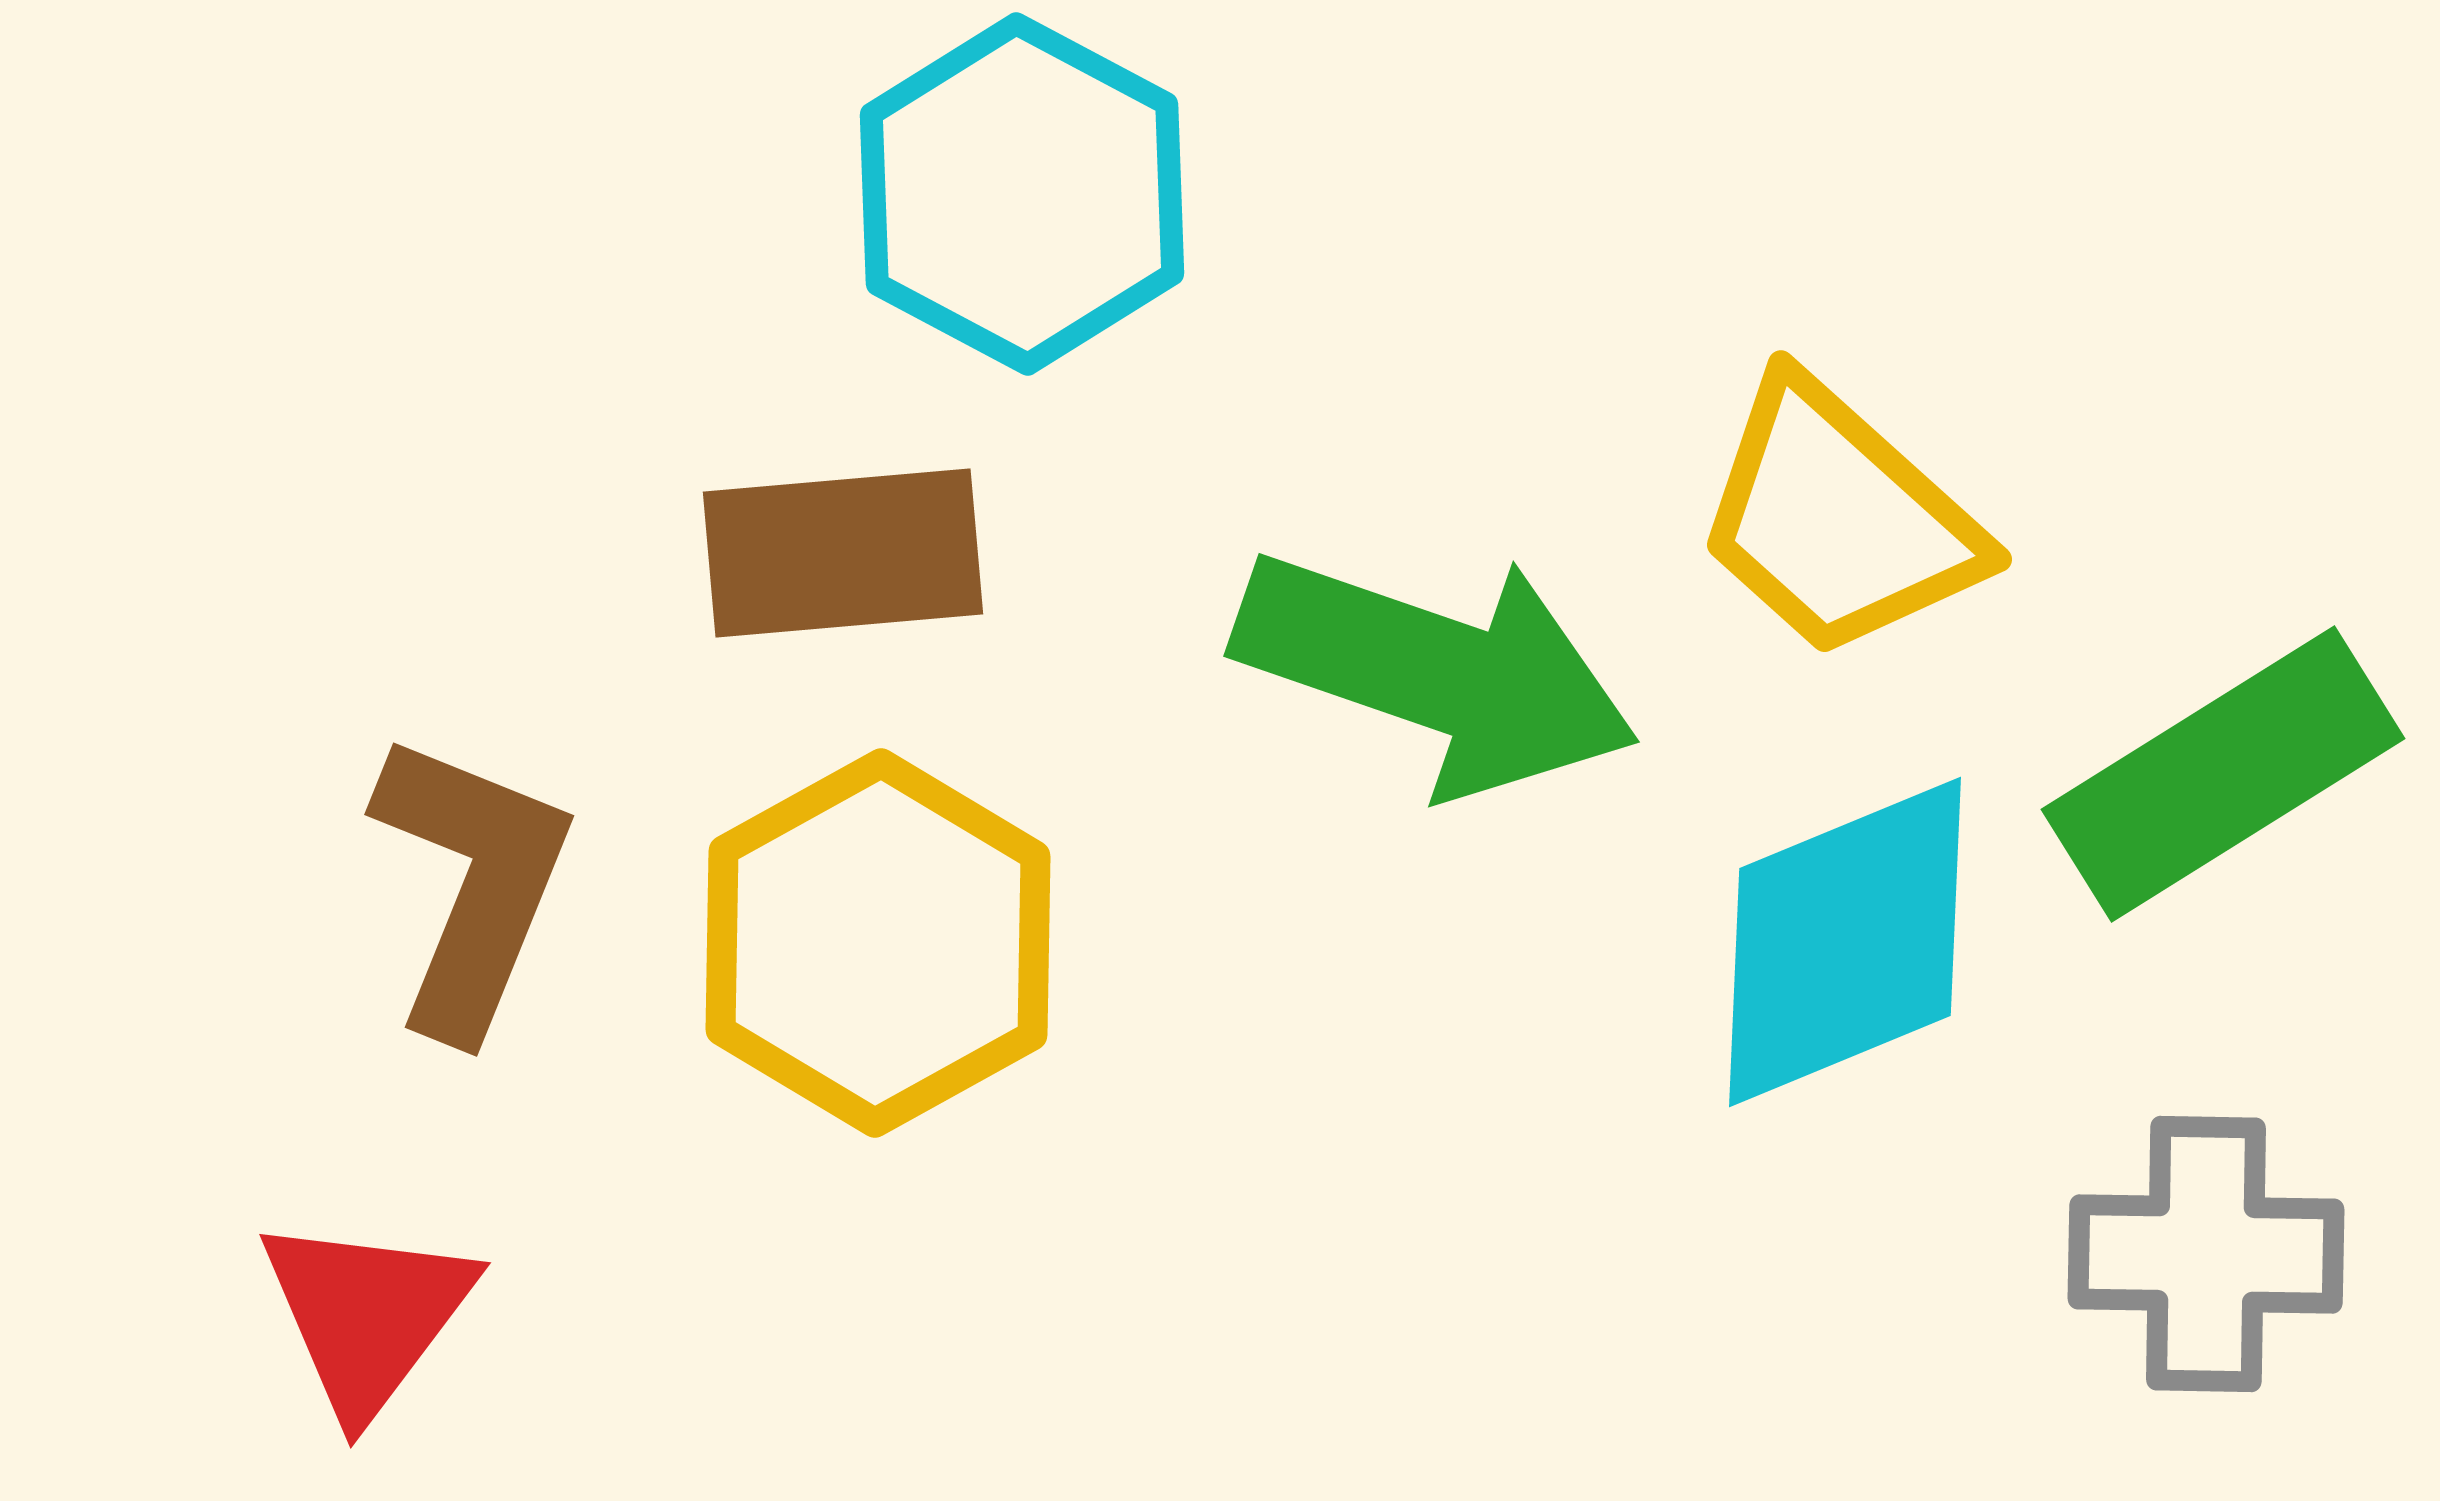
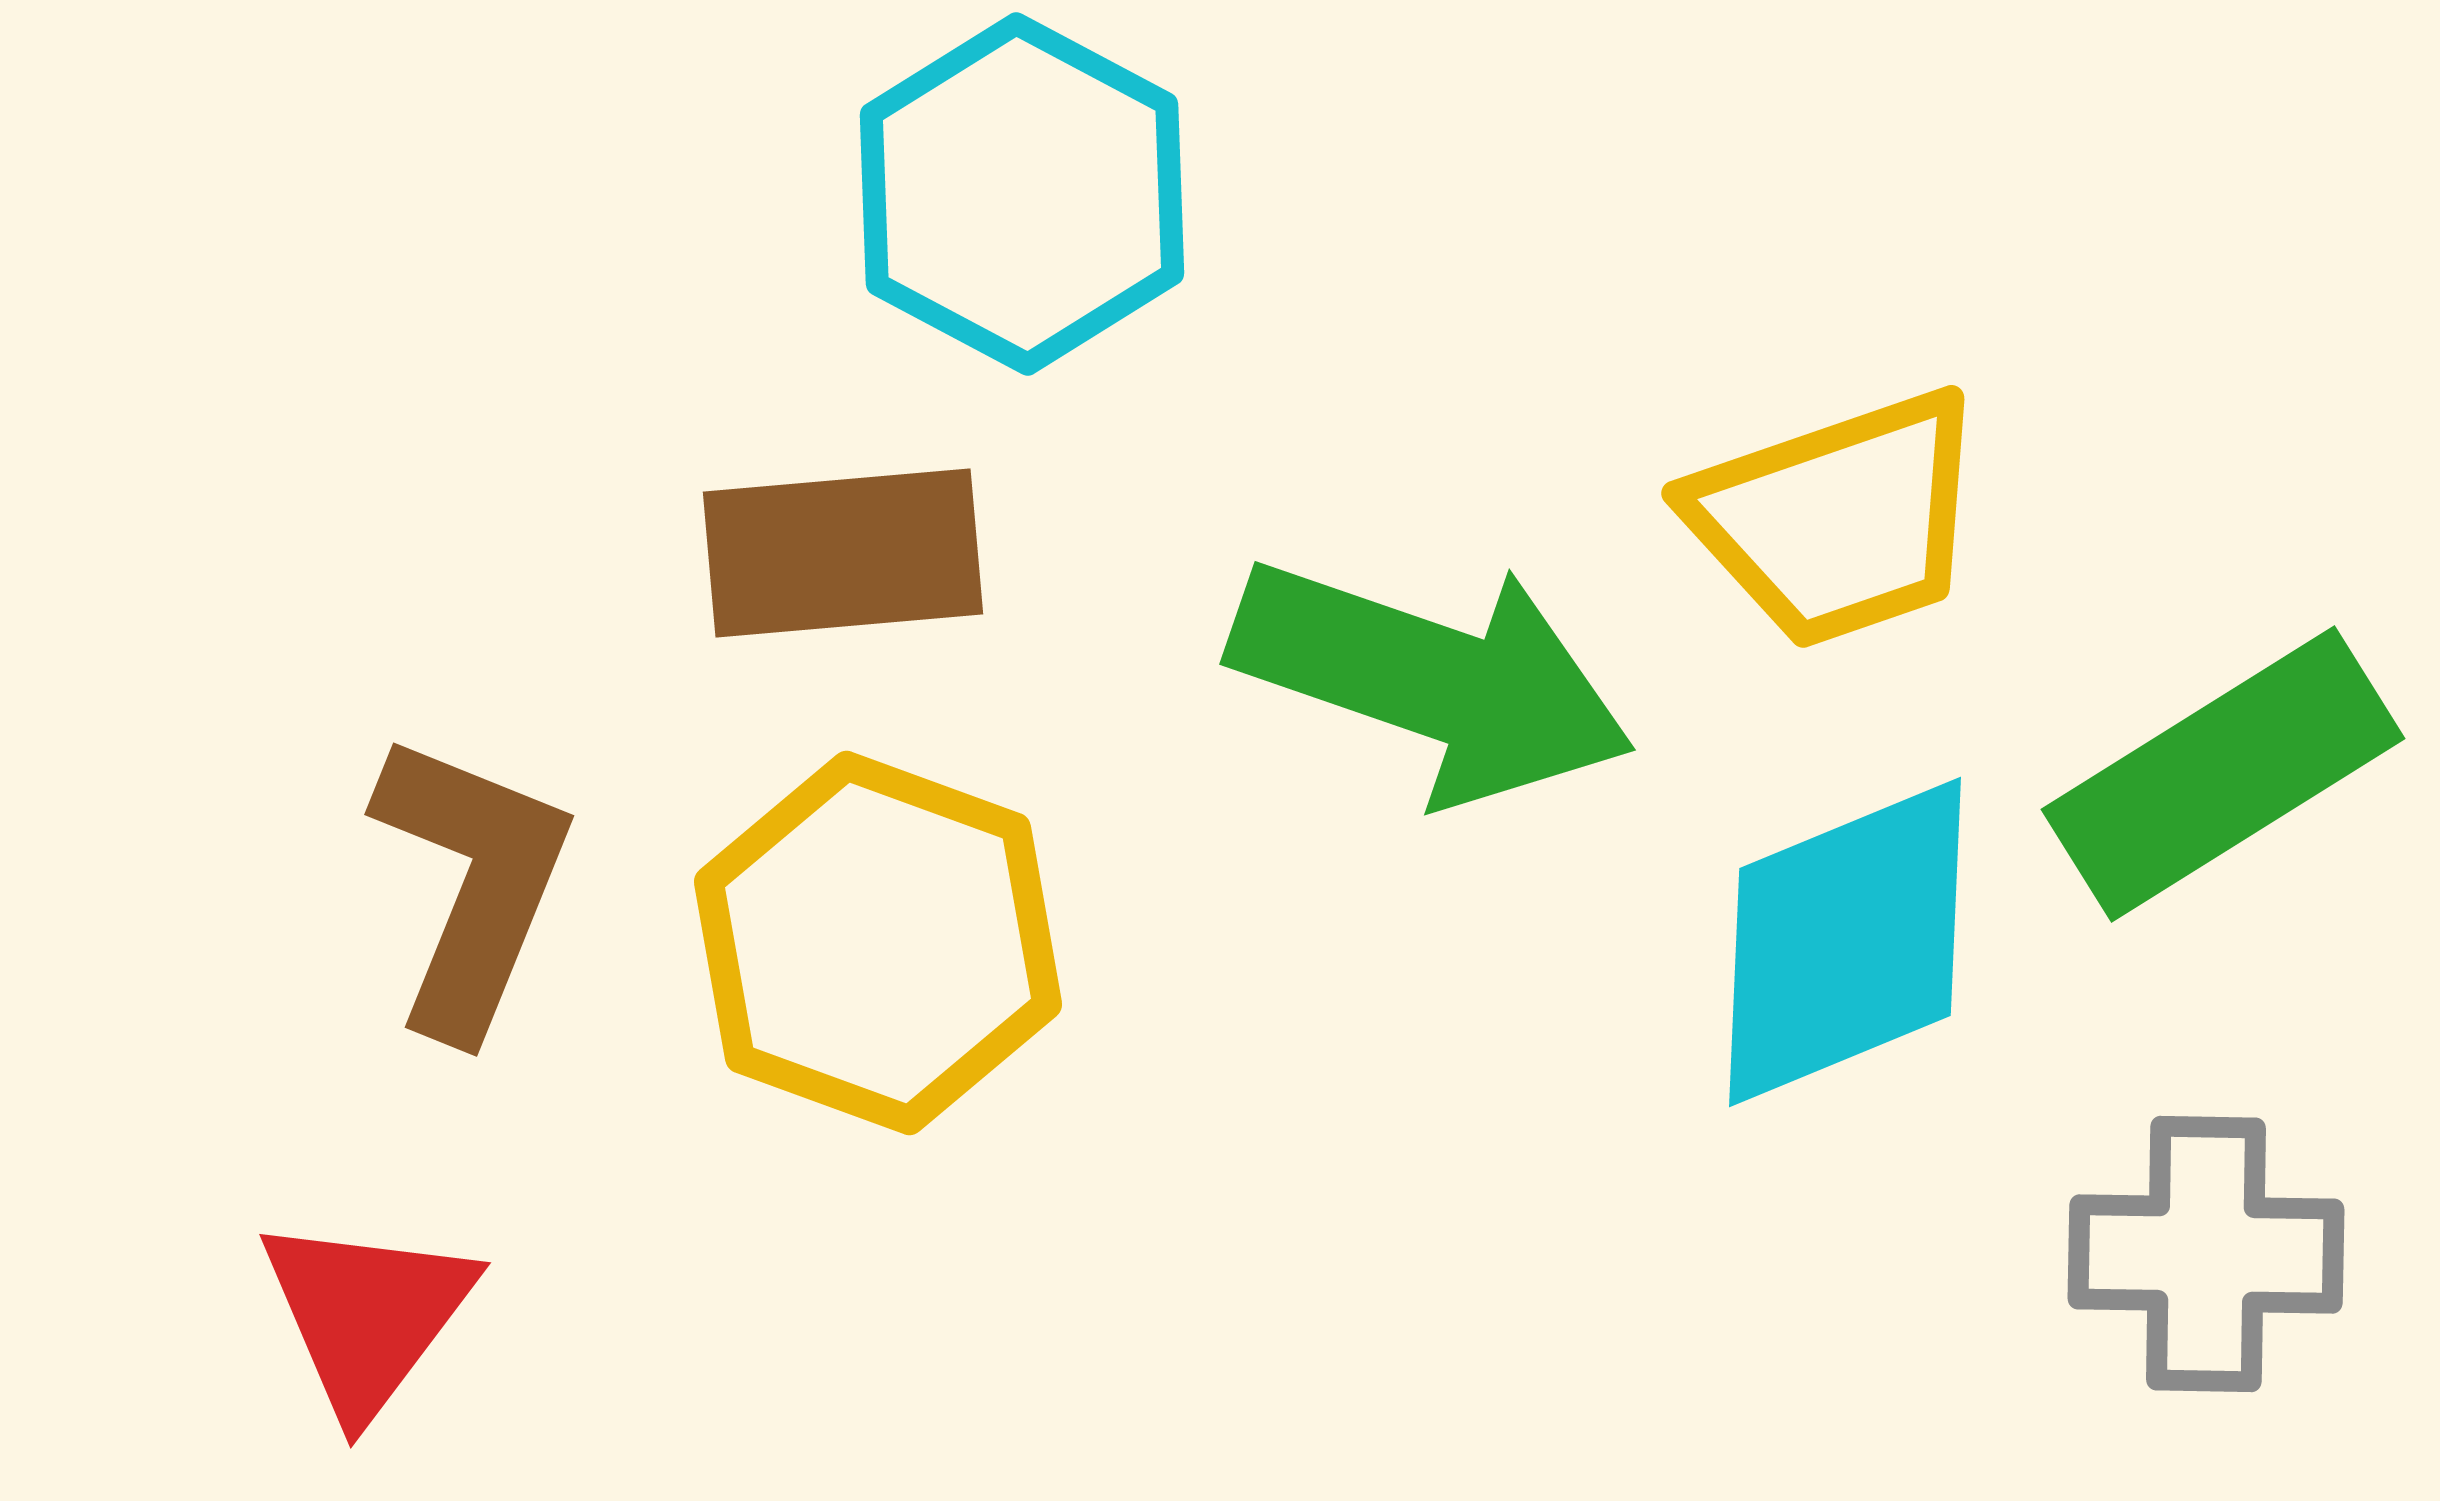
yellow trapezoid: rotated 61 degrees counterclockwise
green arrow: moved 4 px left, 8 px down
yellow hexagon: rotated 11 degrees counterclockwise
